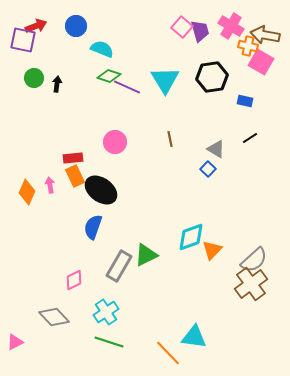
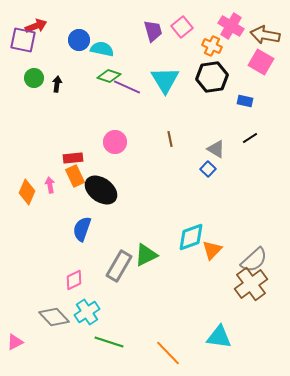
blue circle at (76, 26): moved 3 px right, 14 px down
pink square at (182, 27): rotated 10 degrees clockwise
purple trapezoid at (200, 31): moved 47 px left
orange cross at (248, 46): moved 36 px left; rotated 12 degrees clockwise
cyan semicircle at (102, 49): rotated 10 degrees counterclockwise
blue semicircle at (93, 227): moved 11 px left, 2 px down
cyan cross at (106, 312): moved 19 px left
cyan triangle at (194, 337): moved 25 px right
